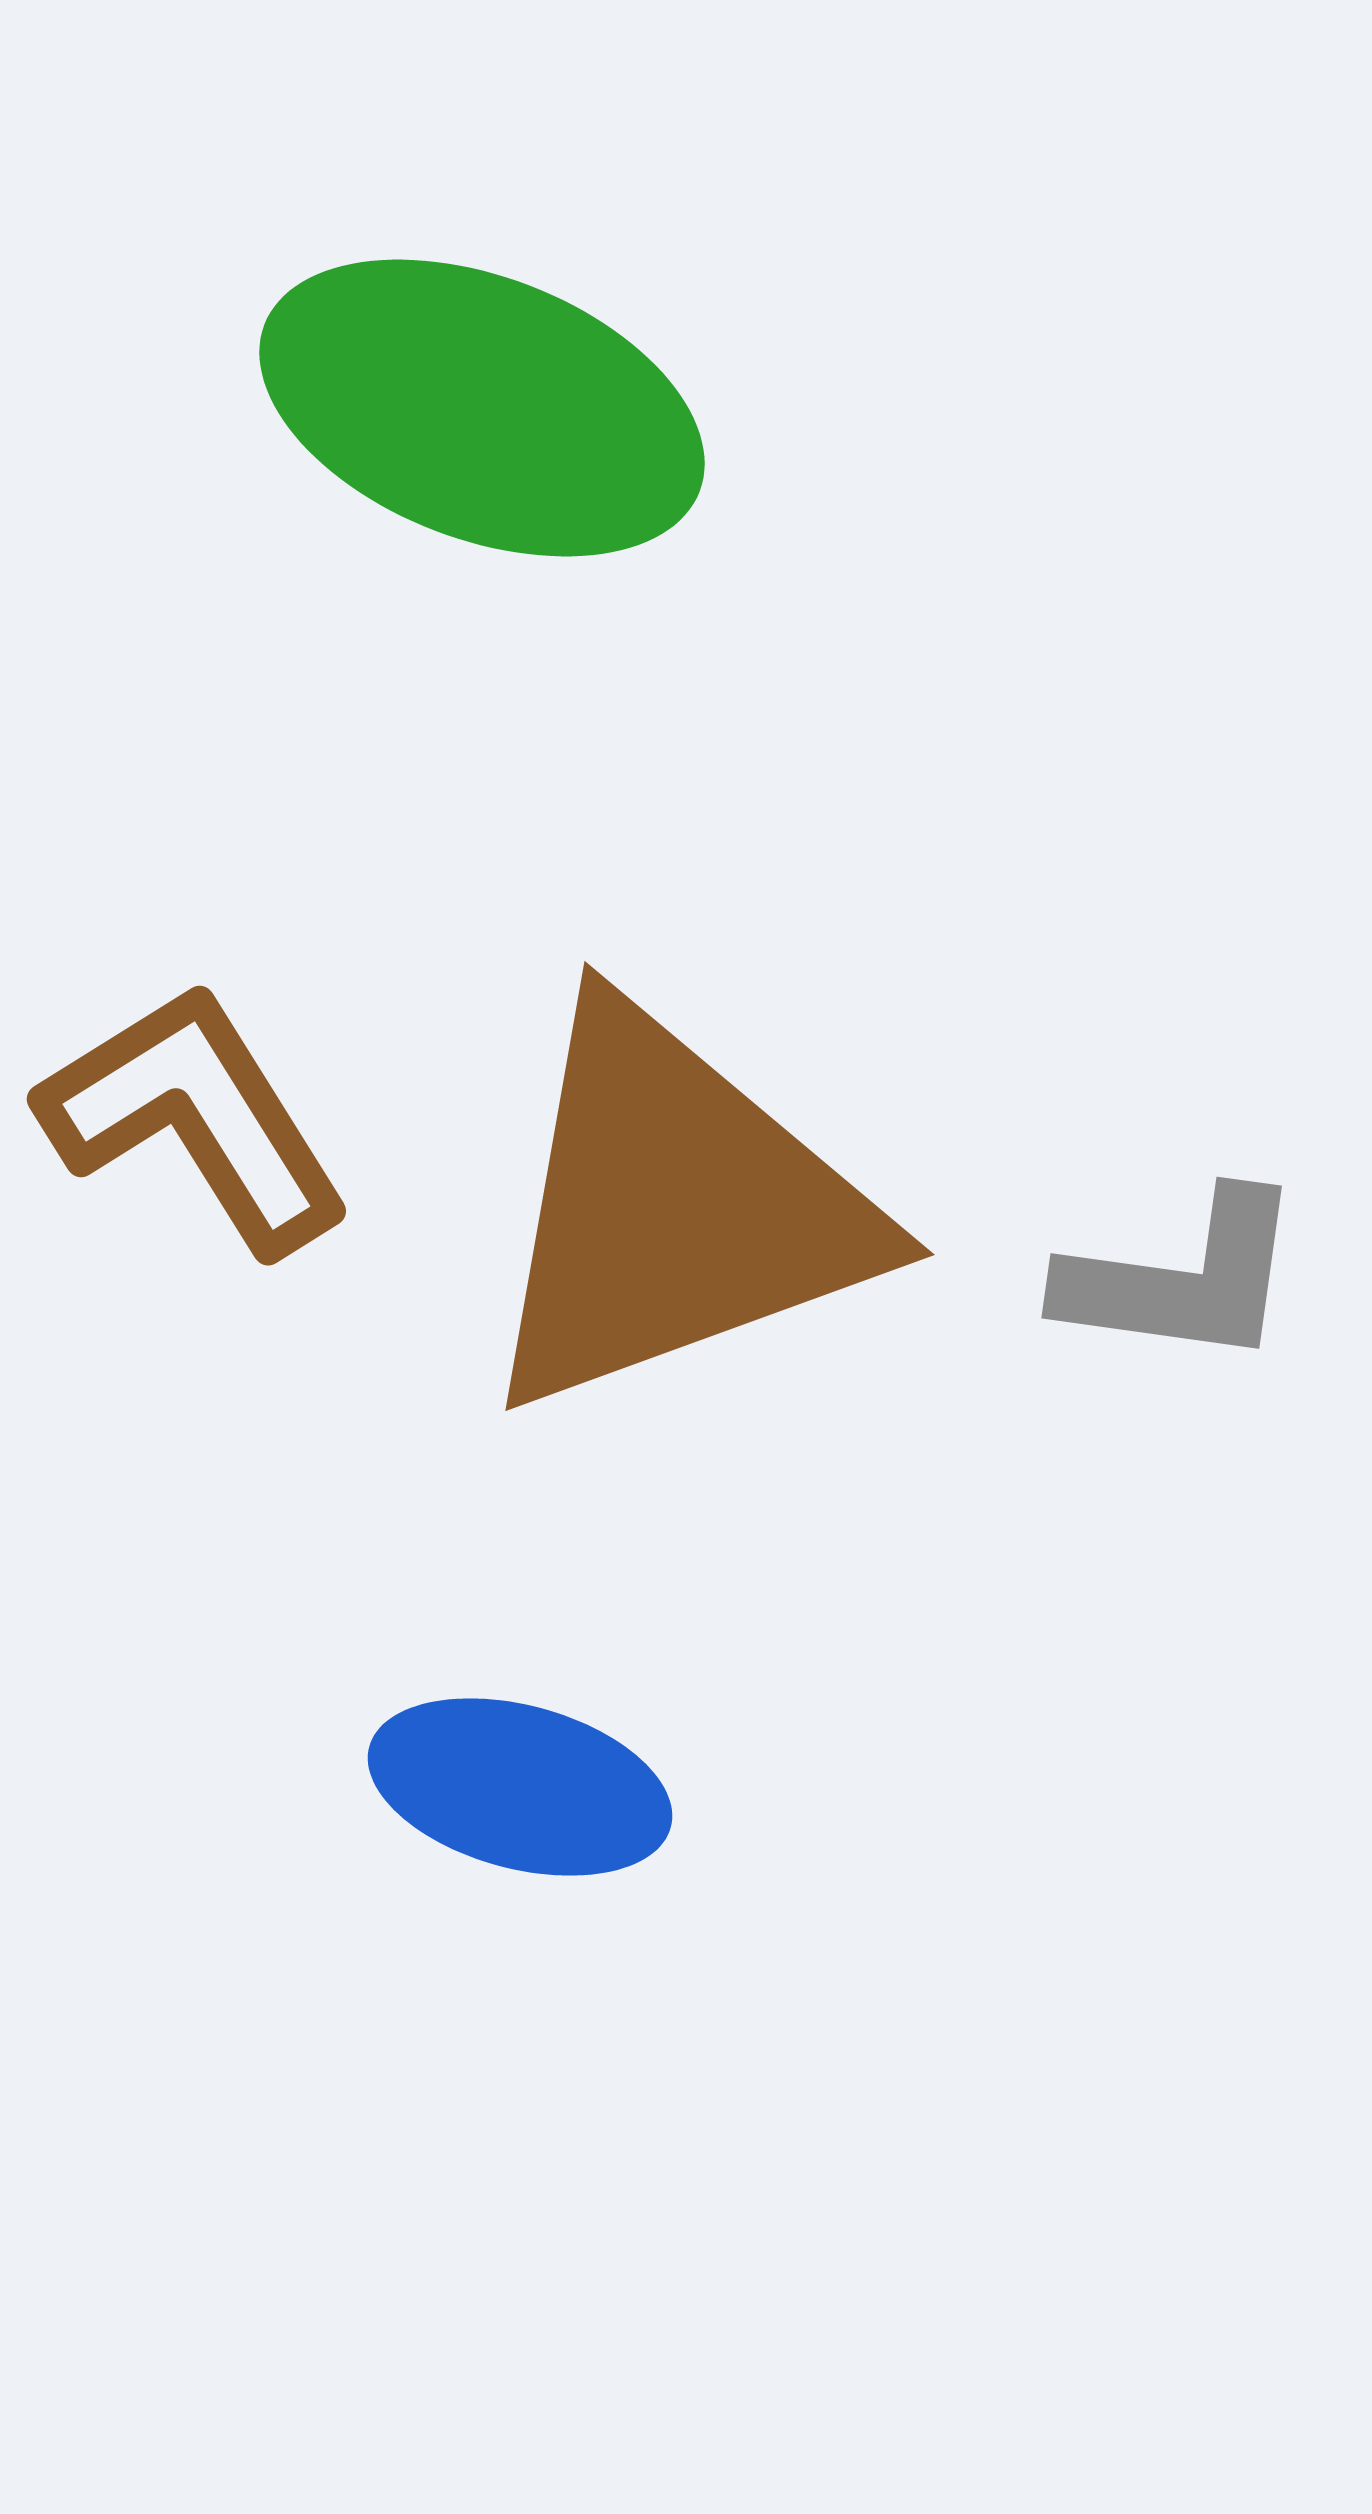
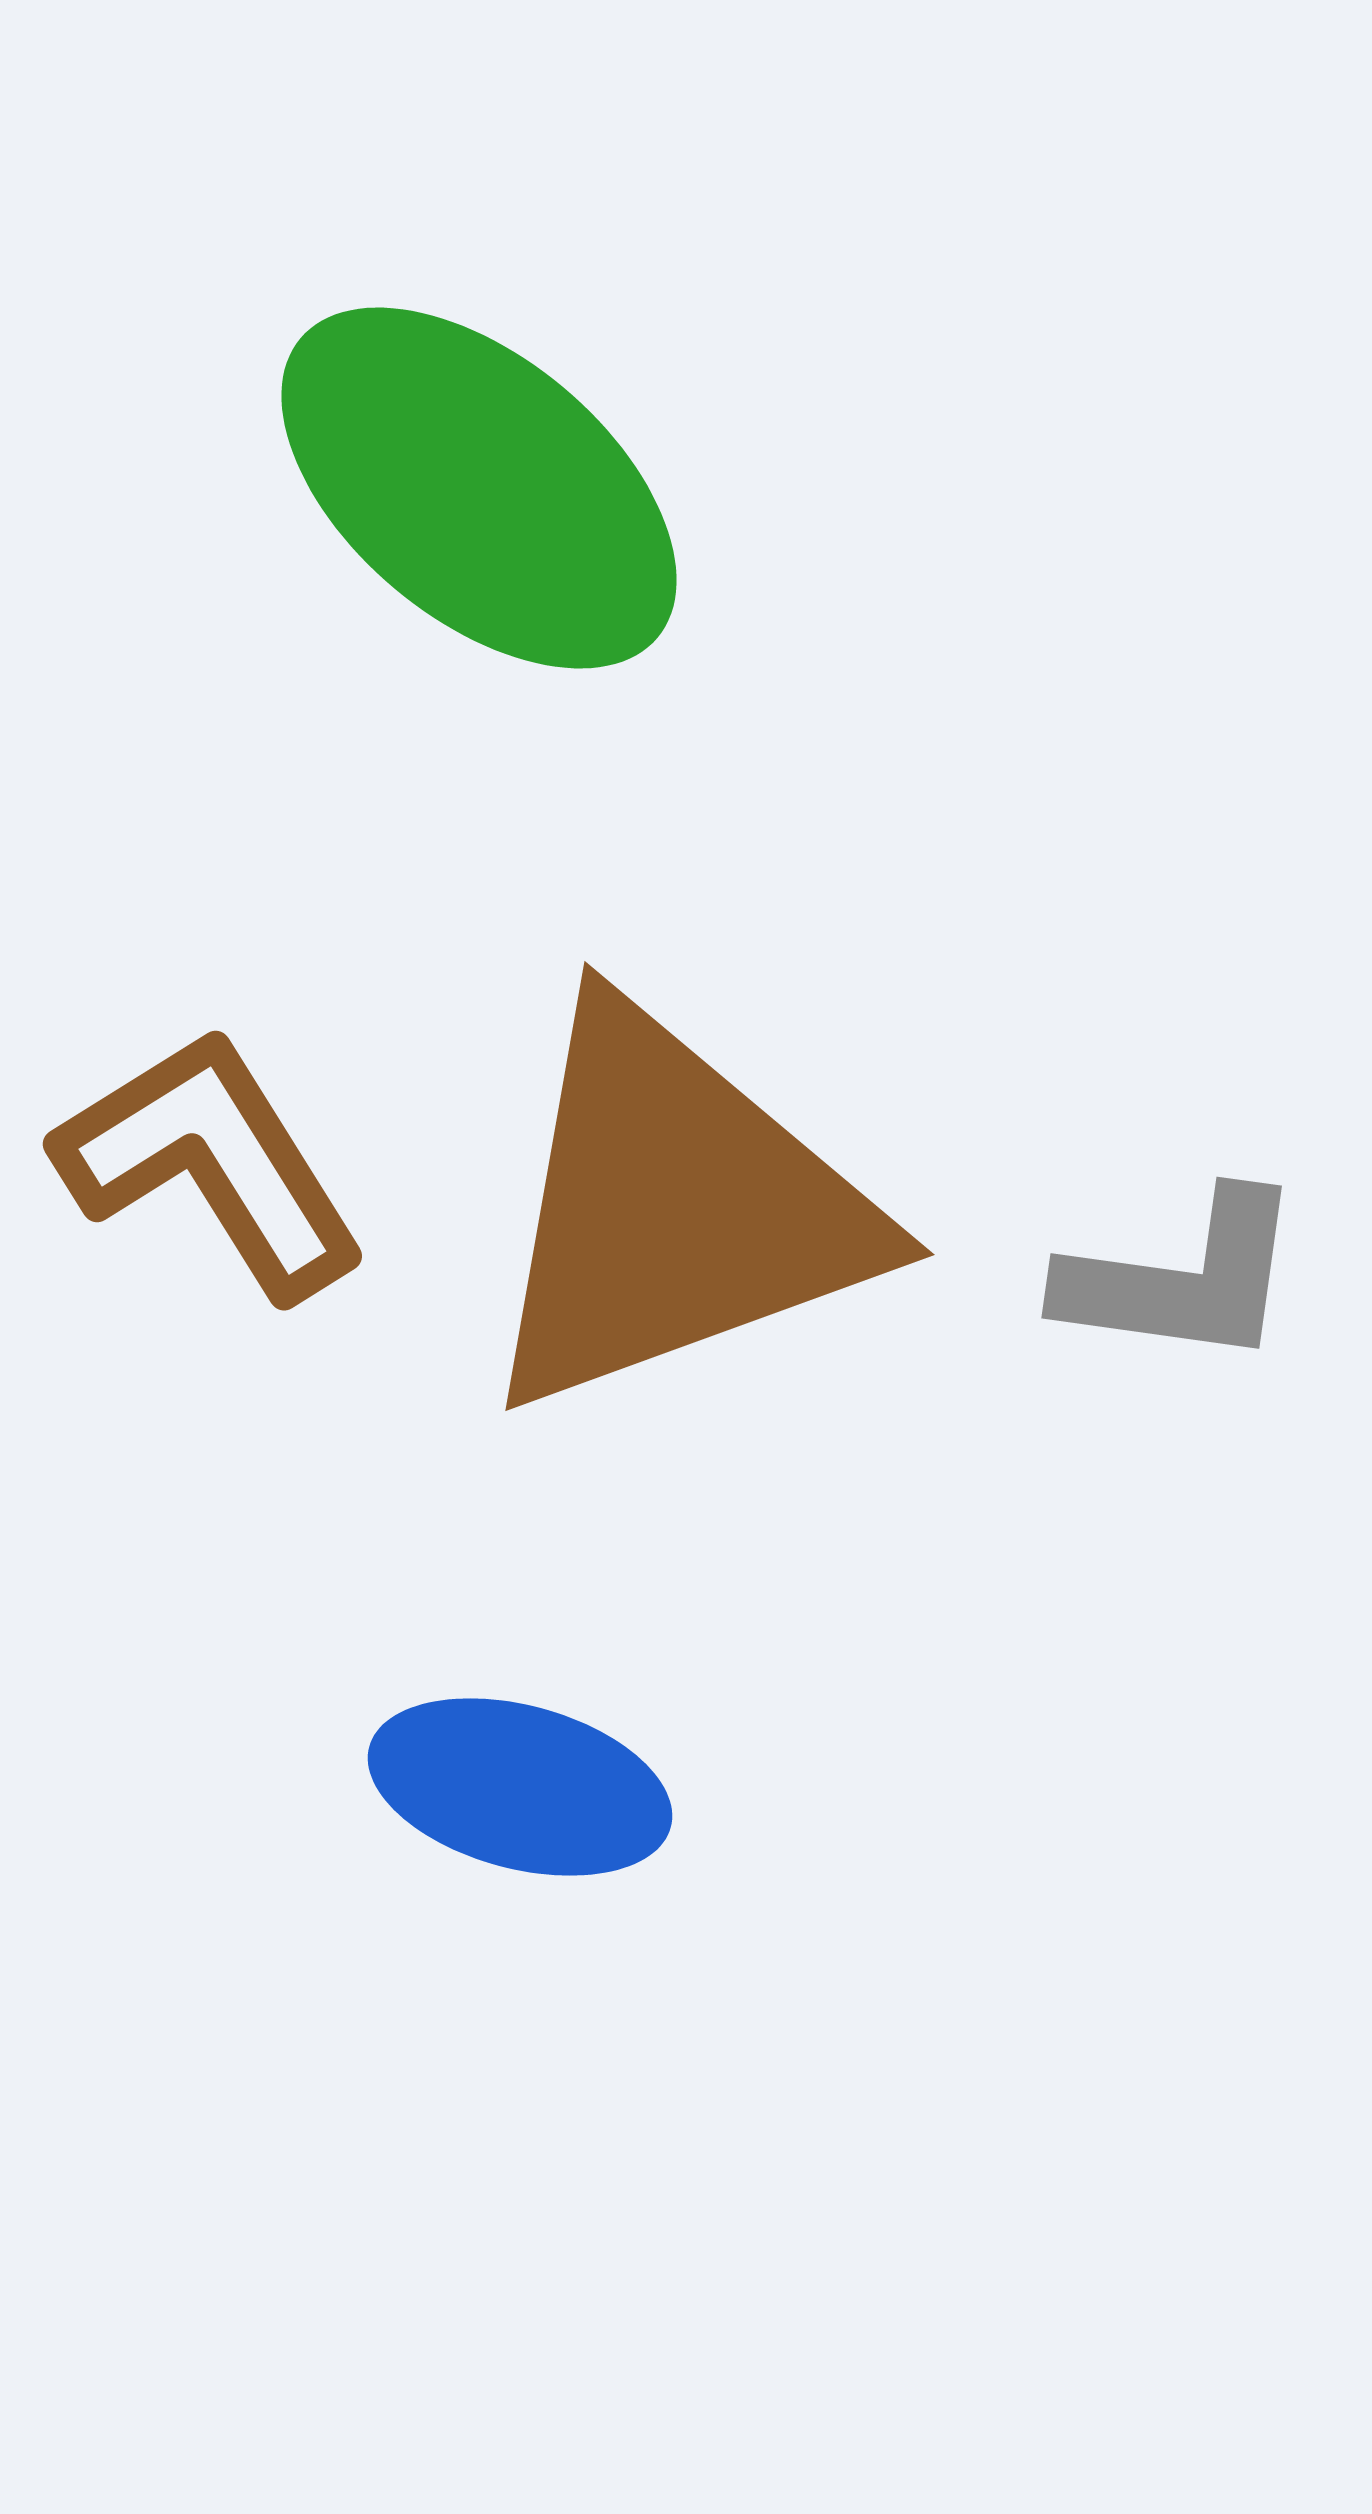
green ellipse: moved 3 px left, 80 px down; rotated 19 degrees clockwise
brown L-shape: moved 16 px right, 45 px down
